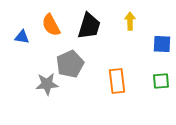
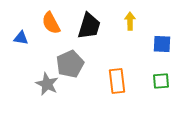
orange semicircle: moved 2 px up
blue triangle: moved 1 px left, 1 px down
gray star: rotated 30 degrees clockwise
